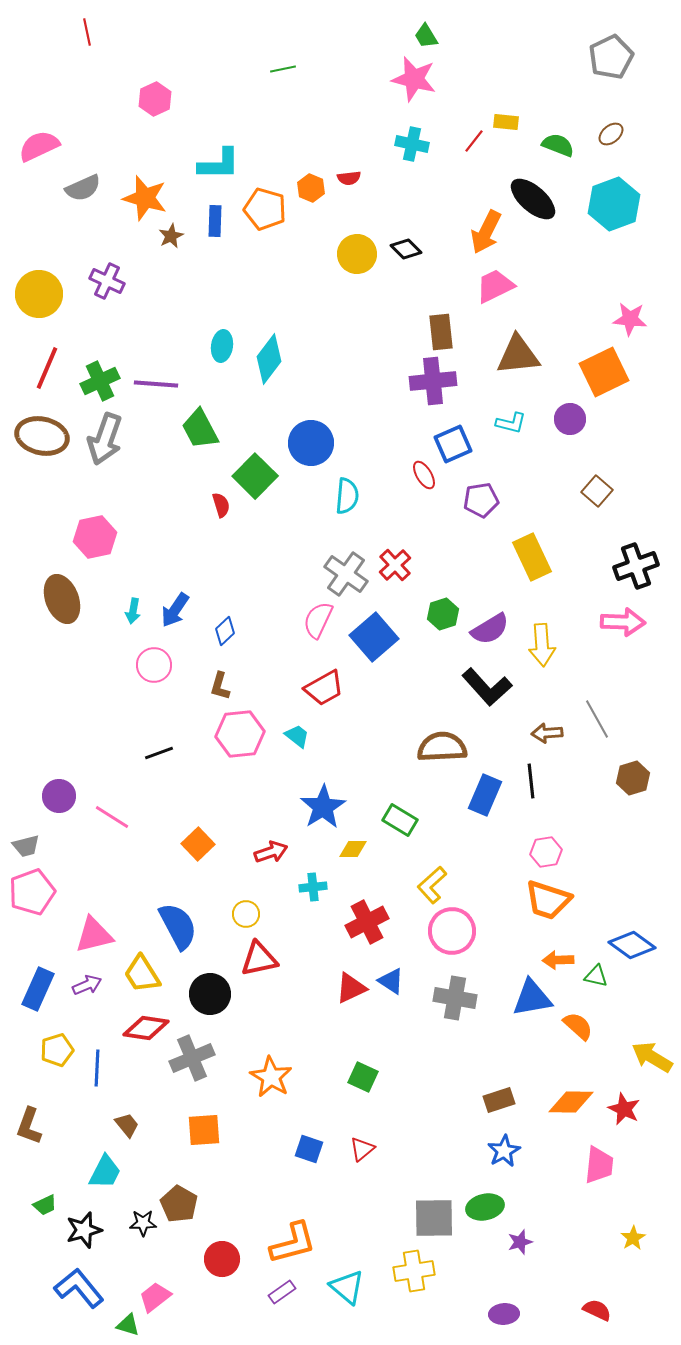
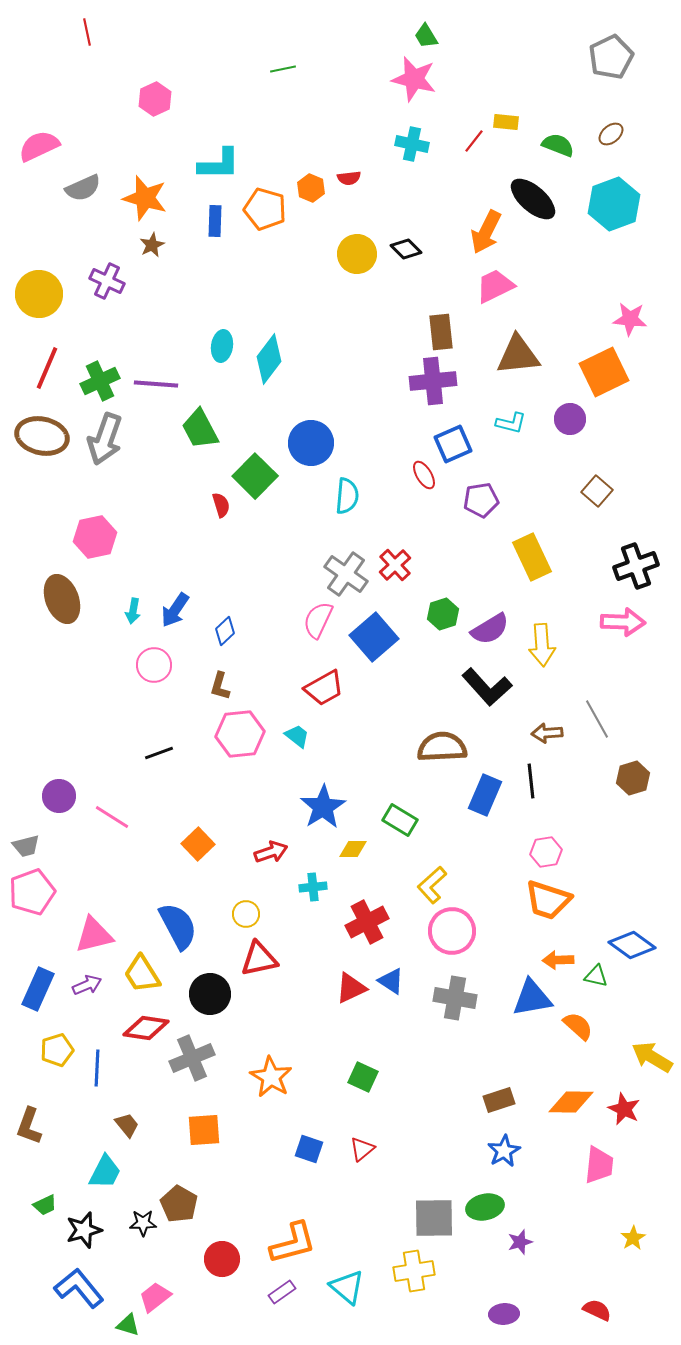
brown star at (171, 236): moved 19 px left, 9 px down
